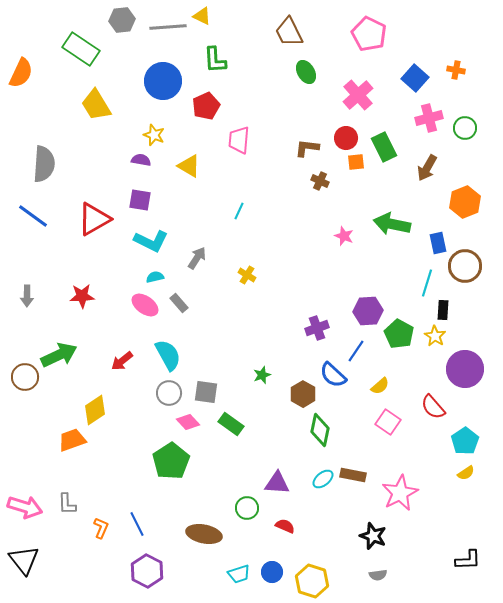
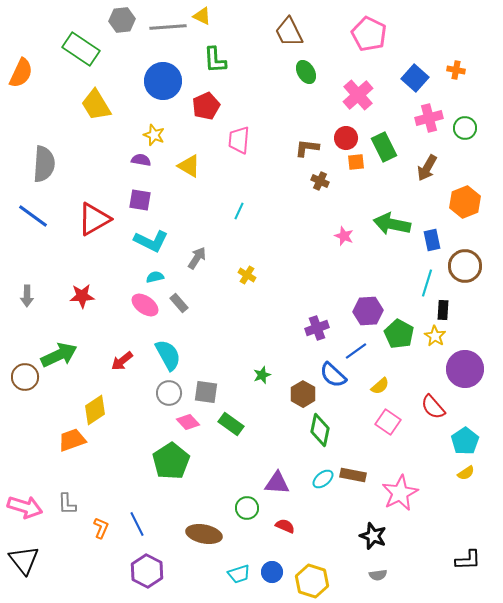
blue rectangle at (438, 243): moved 6 px left, 3 px up
blue line at (356, 351): rotated 20 degrees clockwise
